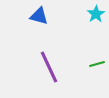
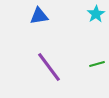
blue triangle: rotated 24 degrees counterclockwise
purple line: rotated 12 degrees counterclockwise
